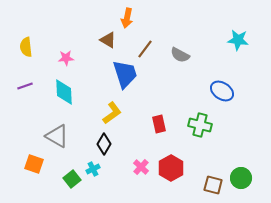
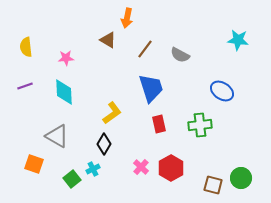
blue trapezoid: moved 26 px right, 14 px down
green cross: rotated 20 degrees counterclockwise
